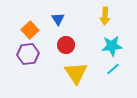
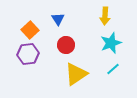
cyan star: moved 1 px left, 3 px up; rotated 15 degrees counterclockwise
yellow triangle: moved 1 px down; rotated 30 degrees clockwise
